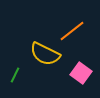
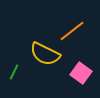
green line: moved 1 px left, 3 px up
